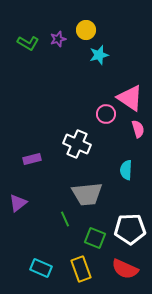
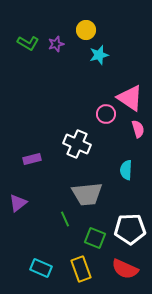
purple star: moved 2 px left, 5 px down
